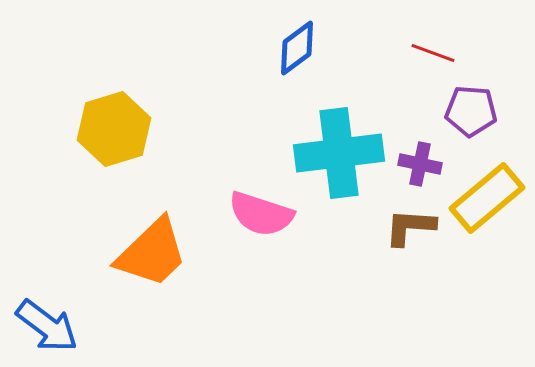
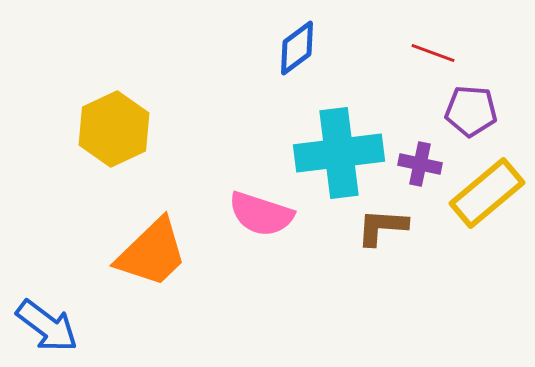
yellow hexagon: rotated 8 degrees counterclockwise
yellow rectangle: moved 5 px up
brown L-shape: moved 28 px left
